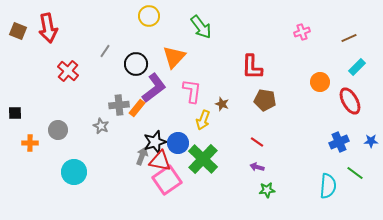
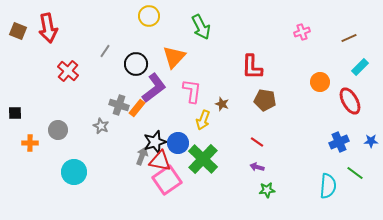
green arrow: rotated 10 degrees clockwise
cyan rectangle: moved 3 px right
gray cross: rotated 24 degrees clockwise
